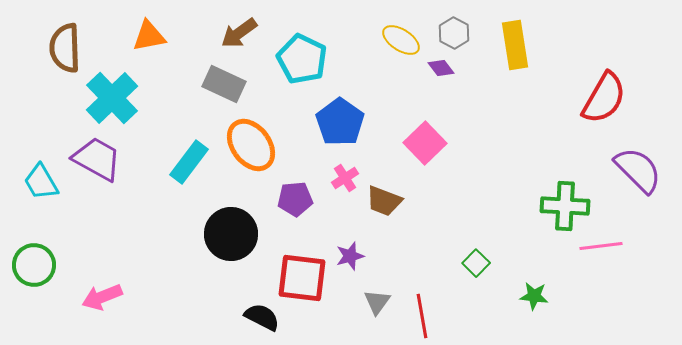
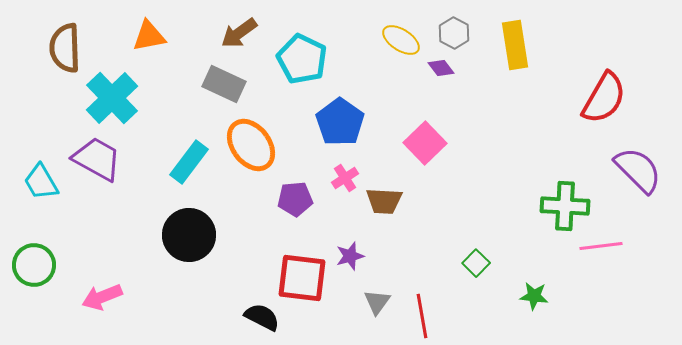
brown trapezoid: rotated 18 degrees counterclockwise
black circle: moved 42 px left, 1 px down
